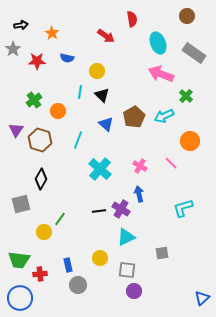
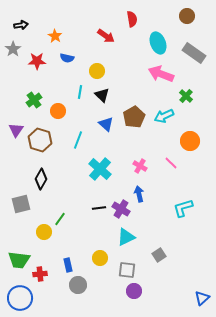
orange star at (52, 33): moved 3 px right, 3 px down
black line at (99, 211): moved 3 px up
gray square at (162, 253): moved 3 px left, 2 px down; rotated 24 degrees counterclockwise
